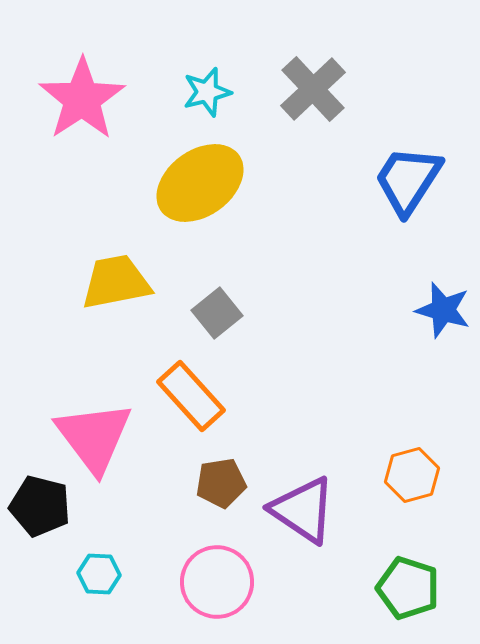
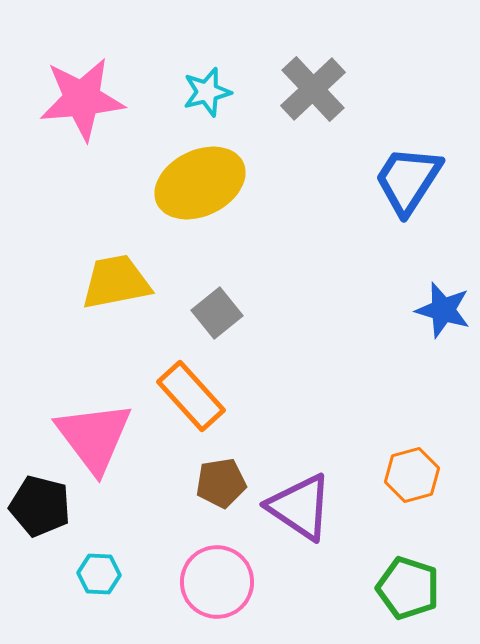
pink star: rotated 28 degrees clockwise
yellow ellipse: rotated 10 degrees clockwise
purple triangle: moved 3 px left, 3 px up
